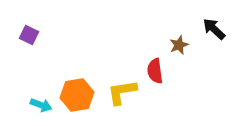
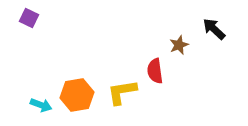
purple square: moved 17 px up
